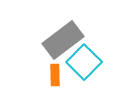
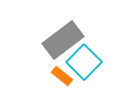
orange rectangle: moved 7 px right, 1 px down; rotated 50 degrees counterclockwise
